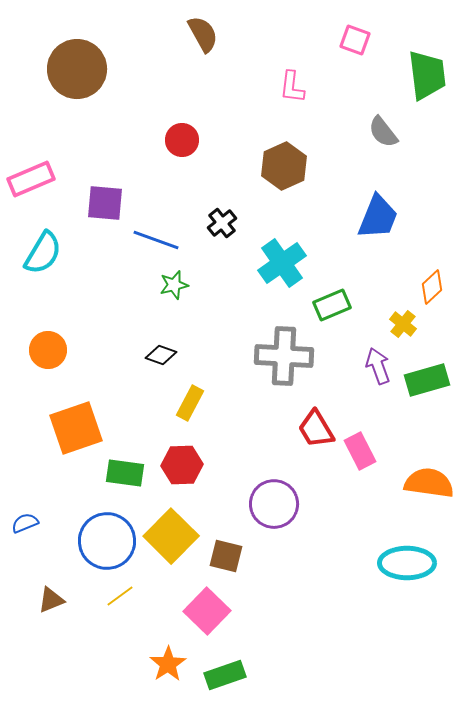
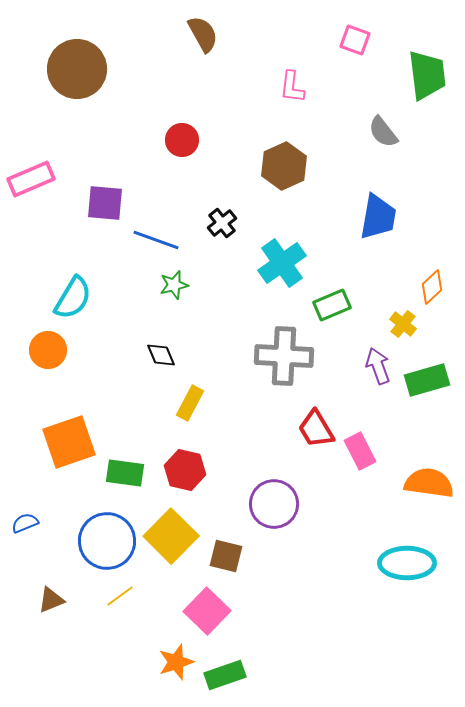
blue trapezoid at (378, 217): rotated 12 degrees counterclockwise
cyan semicircle at (43, 253): moved 30 px right, 45 px down
black diamond at (161, 355): rotated 48 degrees clockwise
orange square at (76, 428): moved 7 px left, 14 px down
red hexagon at (182, 465): moved 3 px right, 5 px down; rotated 15 degrees clockwise
orange star at (168, 664): moved 8 px right, 2 px up; rotated 15 degrees clockwise
